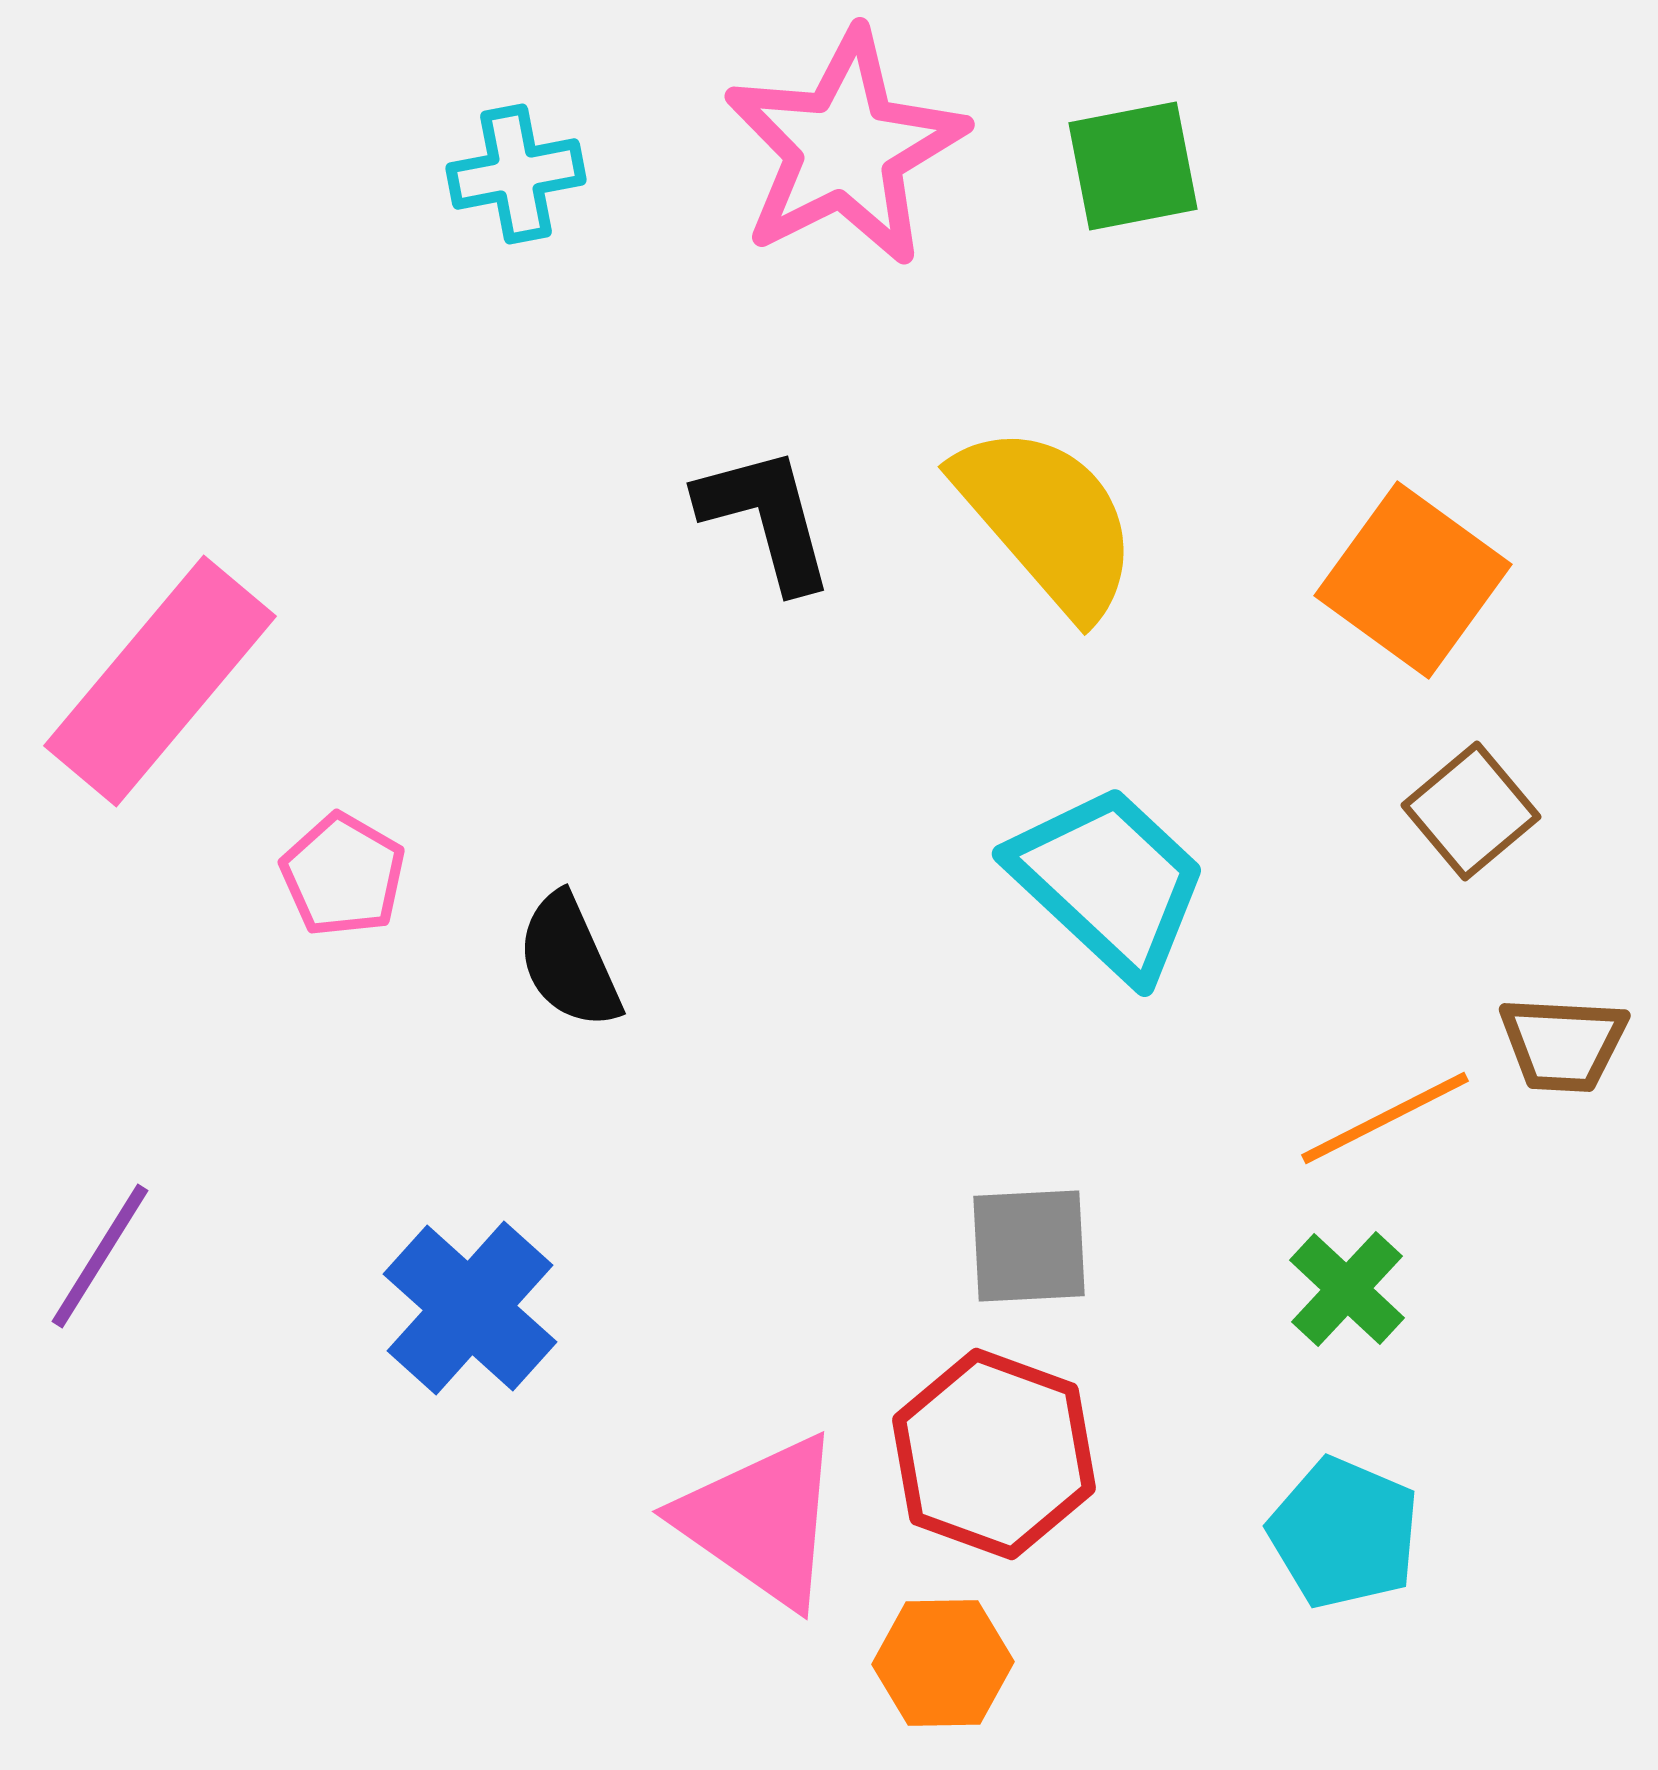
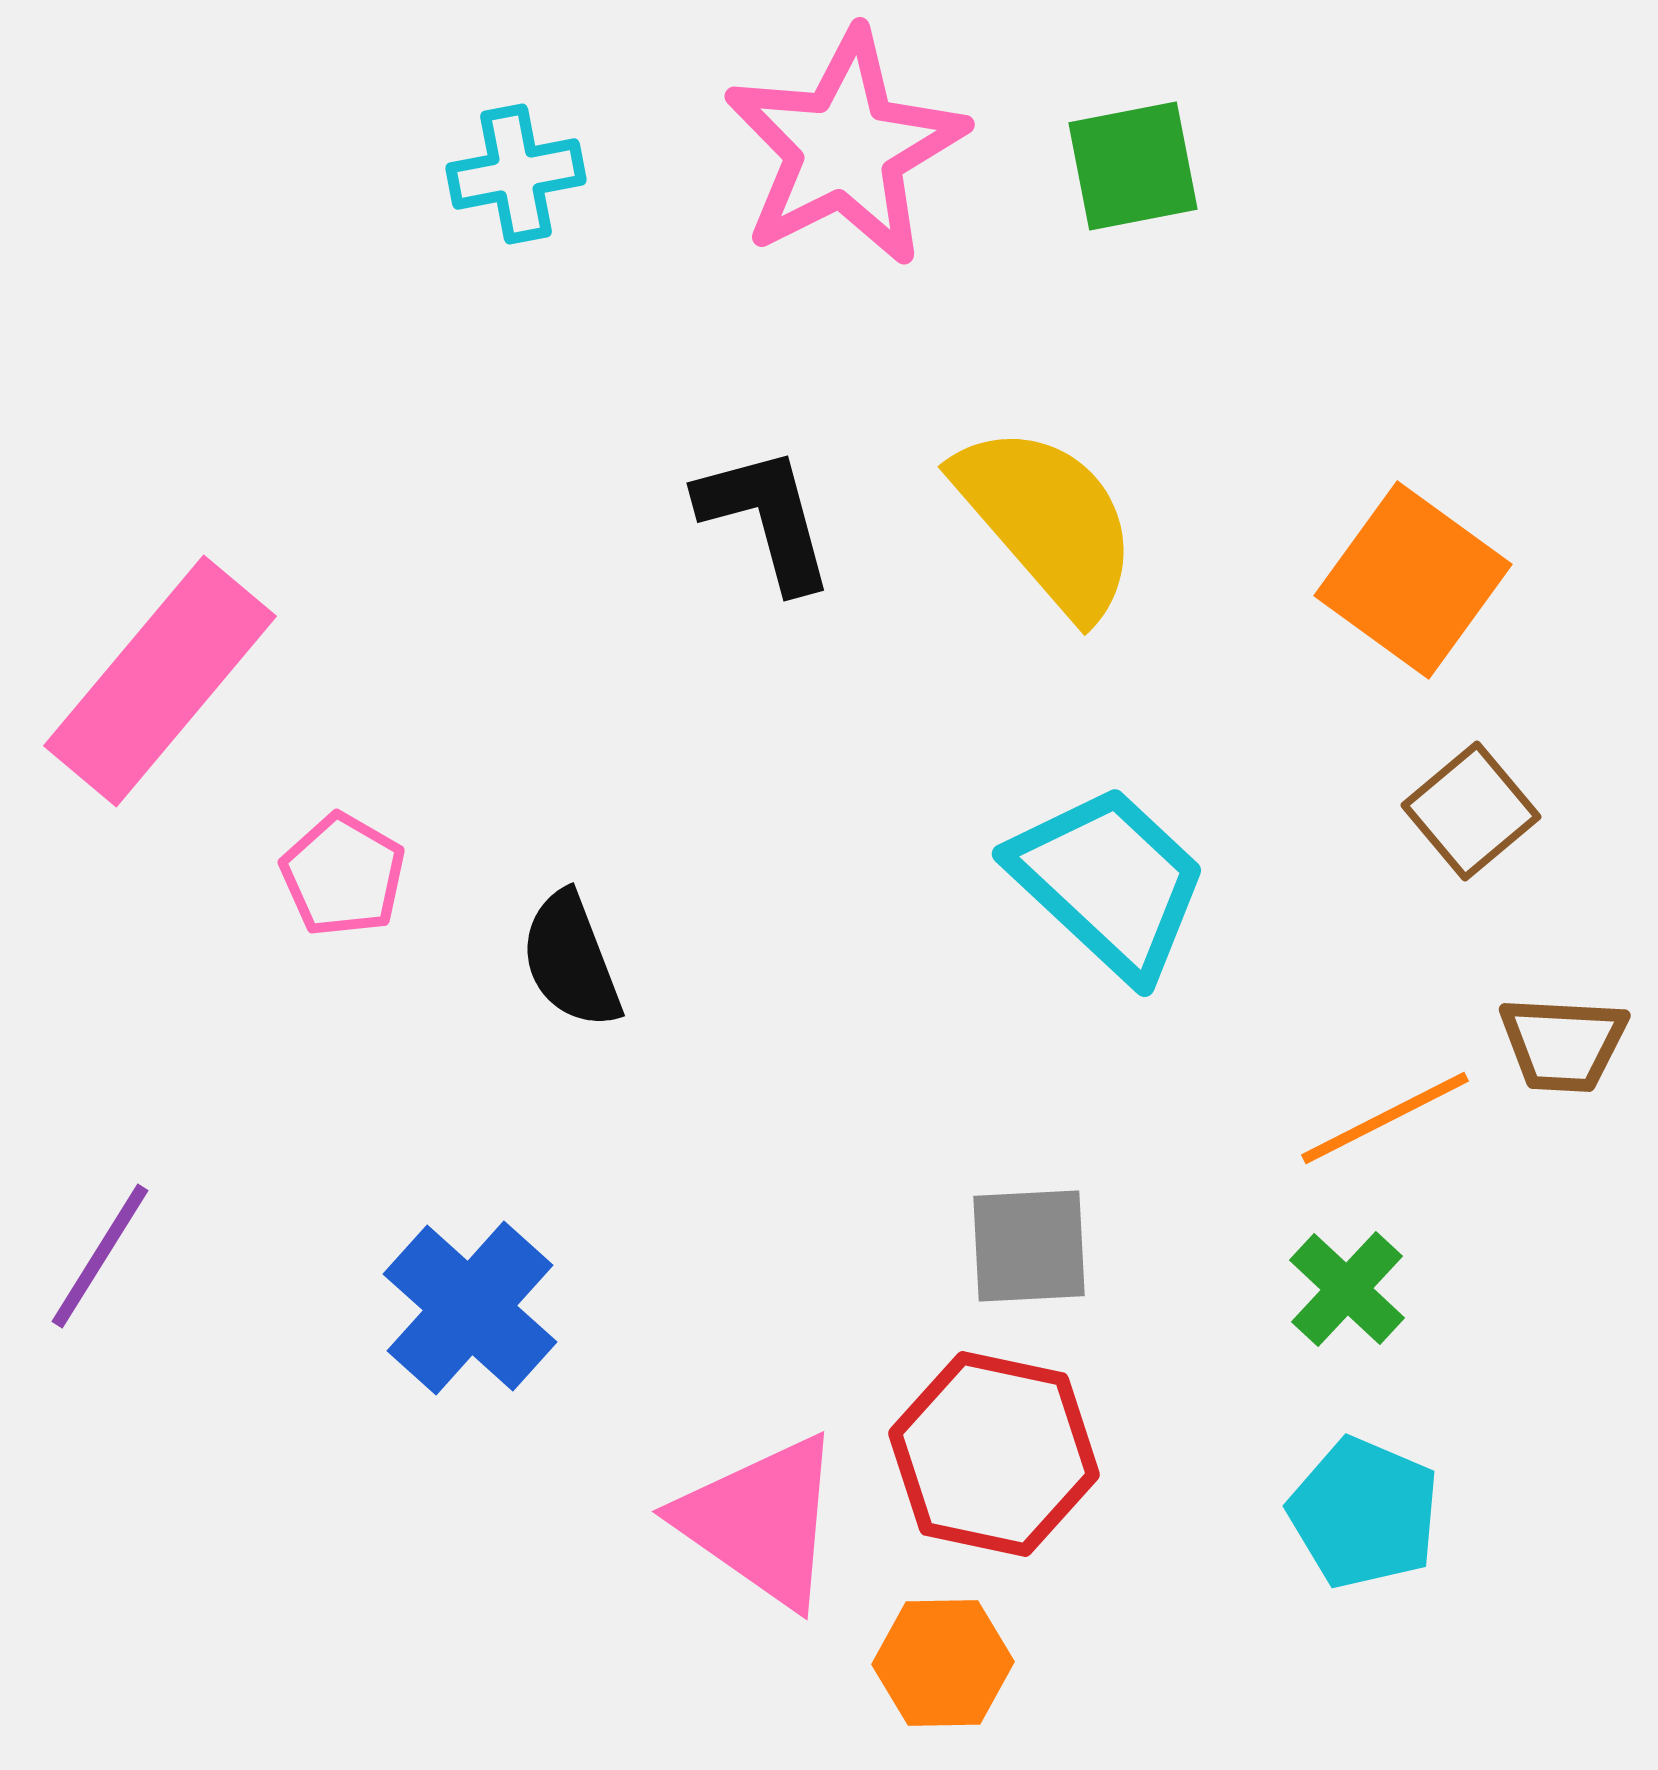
black semicircle: moved 2 px right, 1 px up; rotated 3 degrees clockwise
red hexagon: rotated 8 degrees counterclockwise
cyan pentagon: moved 20 px right, 20 px up
